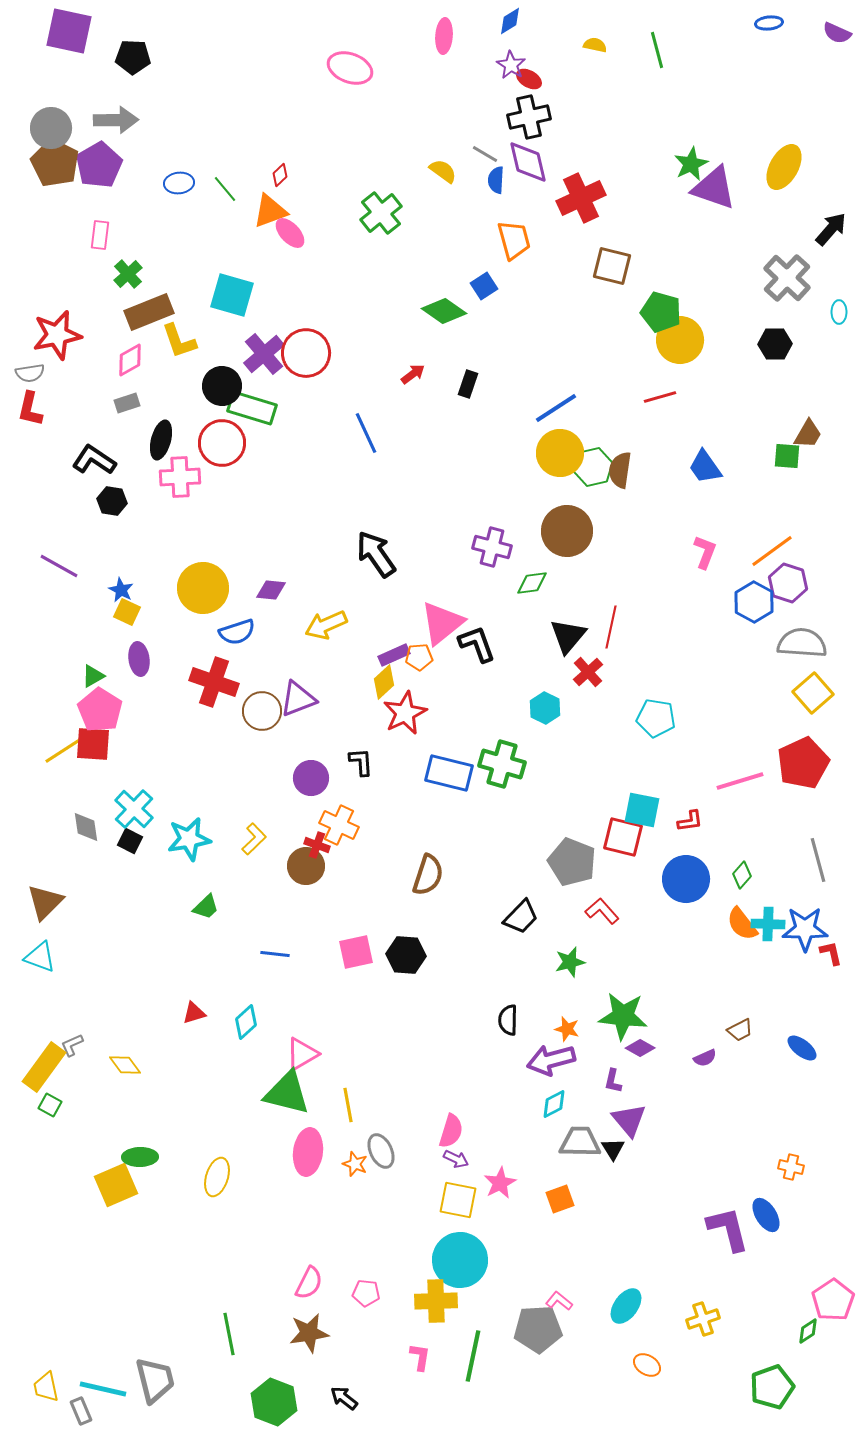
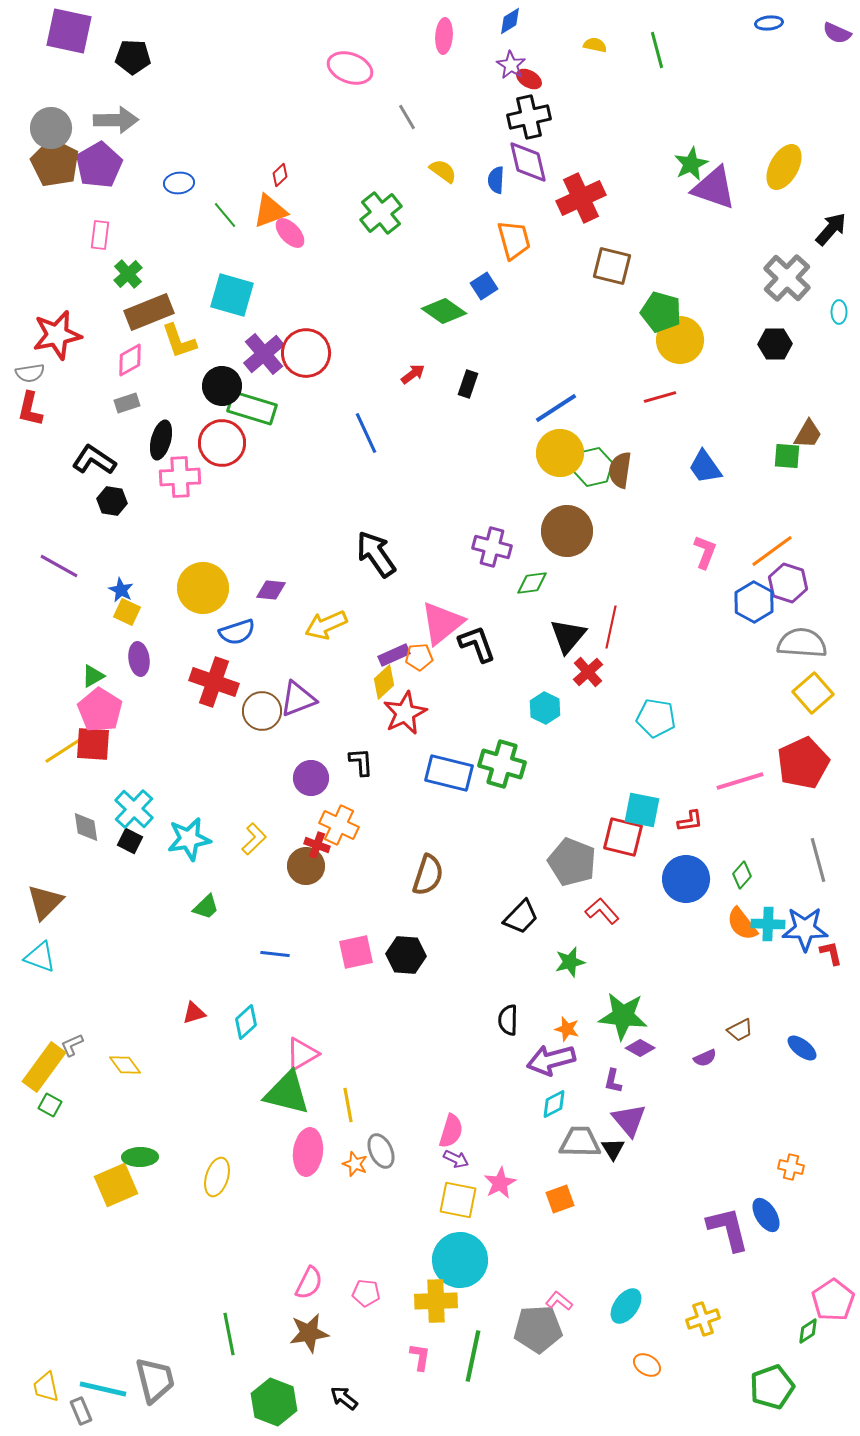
gray line at (485, 154): moved 78 px left, 37 px up; rotated 28 degrees clockwise
green line at (225, 189): moved 26 px down
